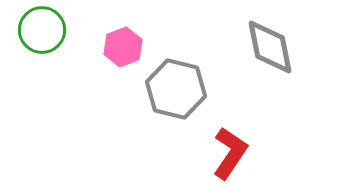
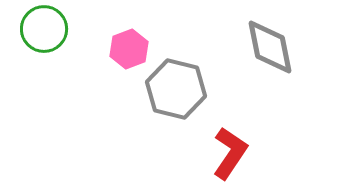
green circle: moved 2 px right, 1 px up
pink hexagon: moved 6 px right, 2 px down
